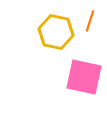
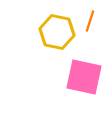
yellow hexagon: moved 1 px right
